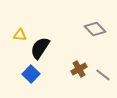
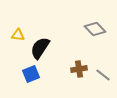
yellow triangle: moved 2 px left
brown cross: rotated 21 degrees clockwise
blue square: rotated 24 degrees clockwise
